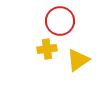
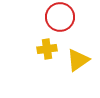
red circle: moved 4 px up
